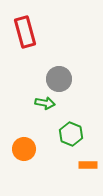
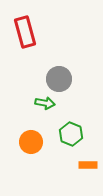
orange circle: moved 7 px right, 7 px up
